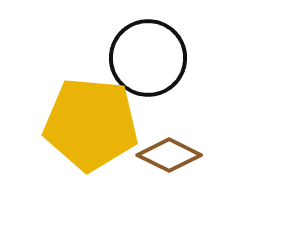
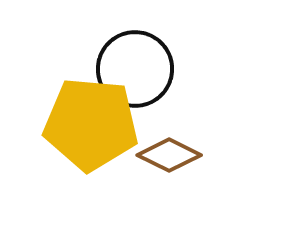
black circle: moved 13 px left, 11 px down
